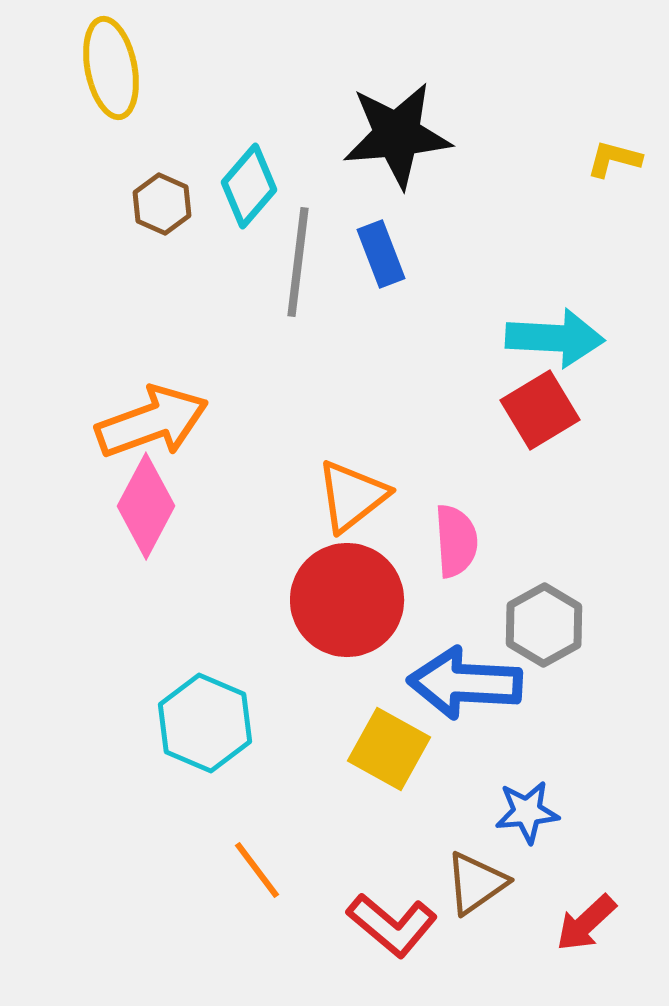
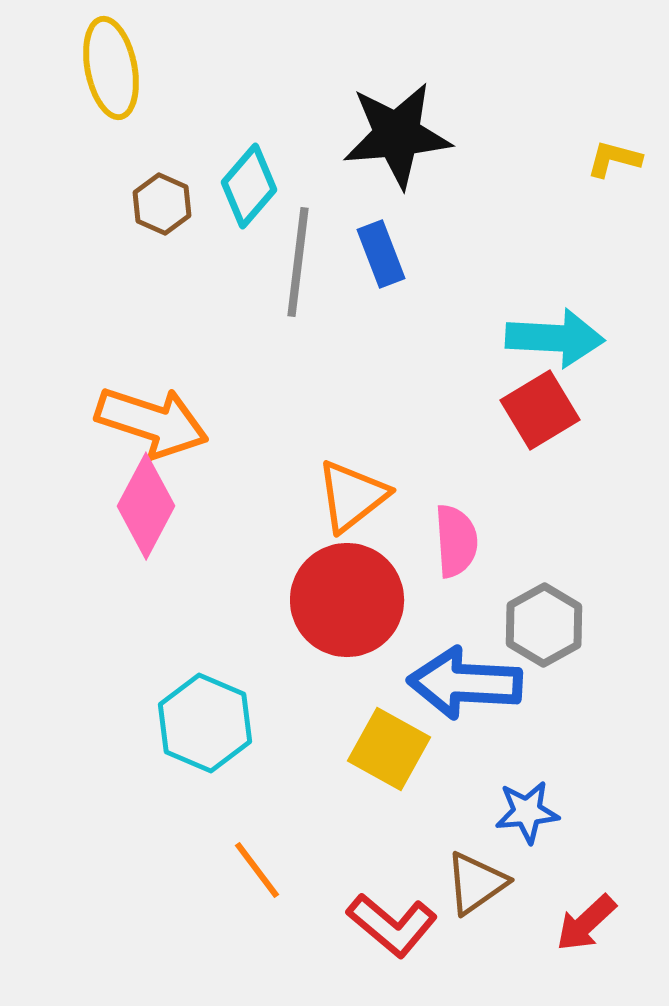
orange arrow: rotated 38 degrees clockwise
